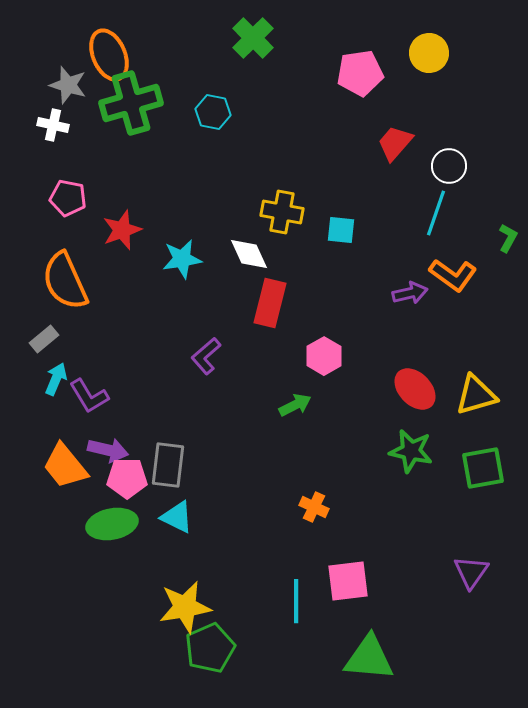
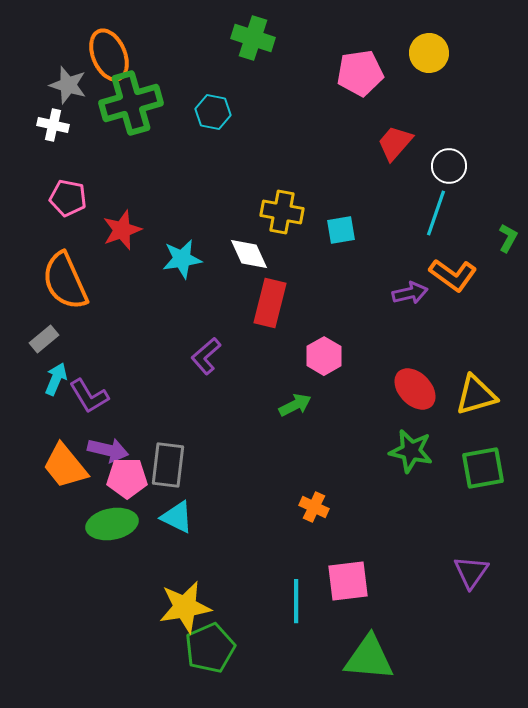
green cross at (253, 38): rotated 27 degrees counterclockwise
cyan square at (341, 230): rotated 16 degrees counterclockwise
